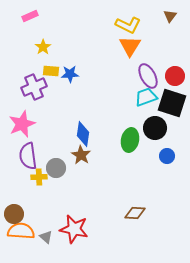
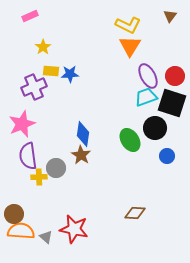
green ellipse: rotated 45 degrees counterclockwise
